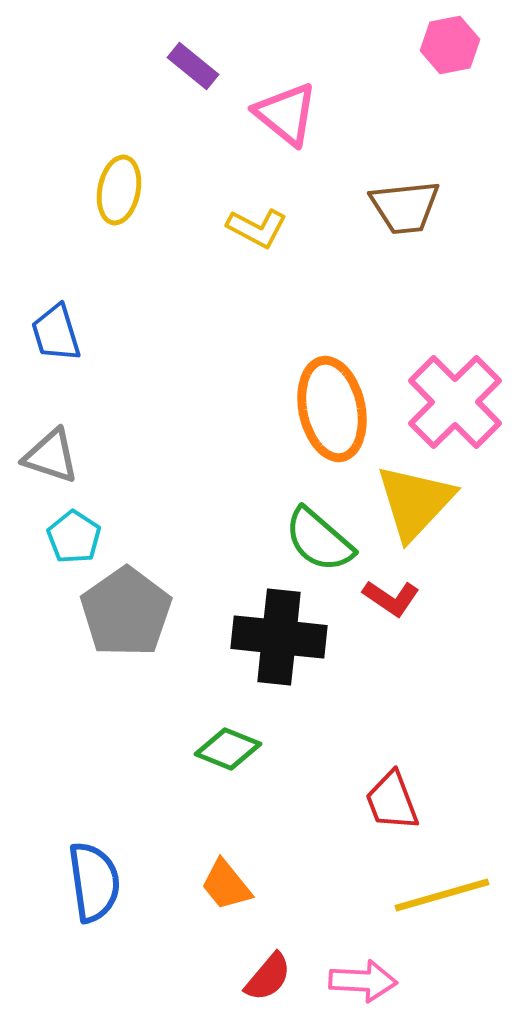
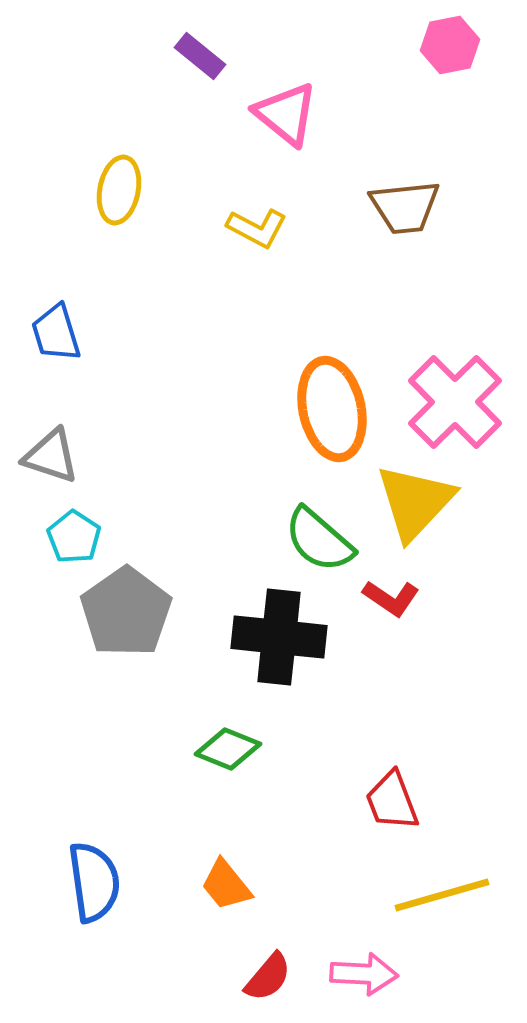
purple rectangle: moved 7 px right, 10 px up
pink arrow: moved 1 px right, 7 px up
